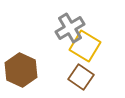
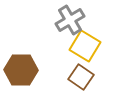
gray cross: moved 8 px up
brown hexagon: rotated 24 degrees counterclockwise
